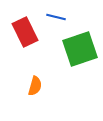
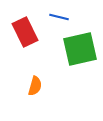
blue line: moved 3 px right
green square: rotated 6 degrees clockwise
